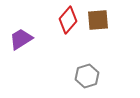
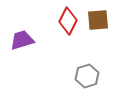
red diamond: moved 1 px down; rotated 16 degrees counterclockwise
purple trapezoid: moved 1 px right, 1 px down; rotated 15 degrees clockwise
